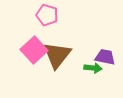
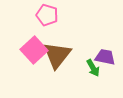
green arrow: rotated 54 degrees clockwise
